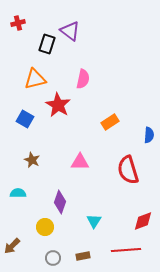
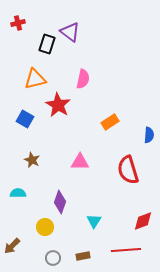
purple triangle: moved 1 px down
